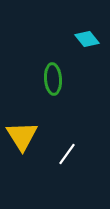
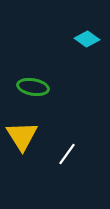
cyan diamond: rotated 15 degrees counterclockwise
green ellipse: moved 20 px left, 8 px down; rotated 76 degrees counterclockwise
